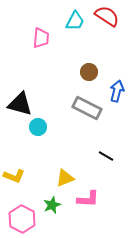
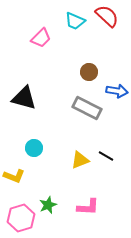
red semicircle: rotated 10 degrees clockwise
cyan trapezoid: rotated 85 degrees clockwise
pink trapezoid: rotated 40 degrees clockwise
blue arrow: rotated 85 degrees clockwise
black triangle: moved 4 px right, 6 px up
cyan circle: moved 4 px left, 21 px down
yellow triangle: moved 15 px right, 18 px up
pink L-shape: moved 8 px down
green star: moved 4 px left
pink hexagon: moved 1 px left, 1 px up; rotated 16 degrees clockwise
